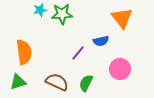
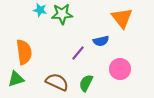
cyan star: rotated 24 degrees clockwise
green triangle: moved 2 px left, 3 px up
